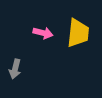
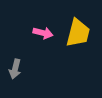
yellow trapezoid: rotated 8 degrees clockwise
